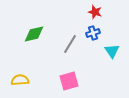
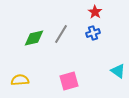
red star: rotated 16 degrees clockwise
green diamond: moved 4 px down
gray line: moved 9 px left, 10 px up
cyan triangle: moved 6 px right, 20 px down; rotated 21 degrees counterclockwise
